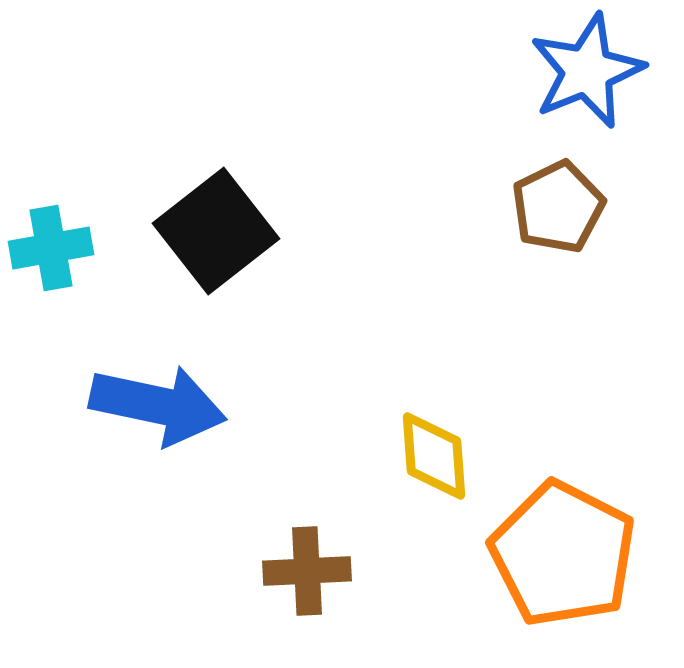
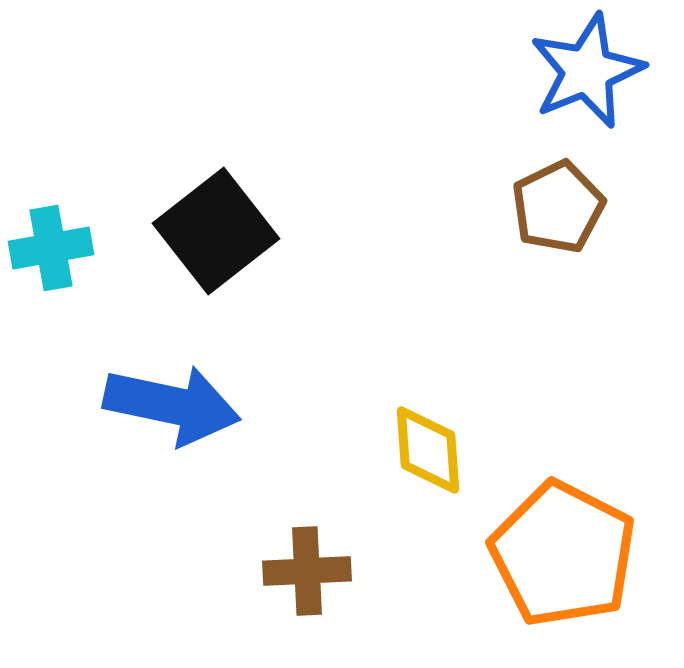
blue arrow: moved 14 px right
yellow diamond: moved 6 px left, 6 px up
